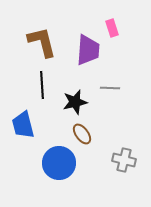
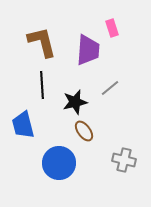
gray line: rotated 42 degrees counterclockwise
brown ellipse: moved 2 px right, 3 px up
